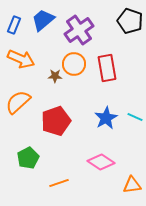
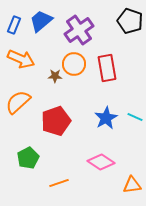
blue trapezoid: moved 2 px left, 1 px down
